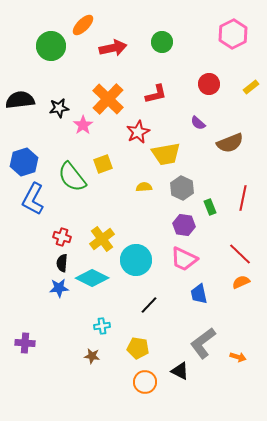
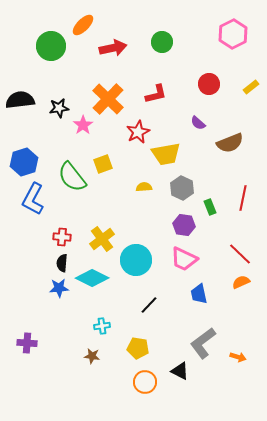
red cross at (62, 237): rotated 12 degrees counterclockwise
purple cross at (25, 343): moved 2 px right
